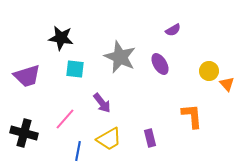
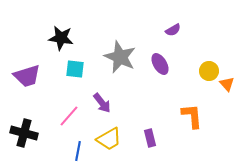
pink line: moved 4 px right, 3 px up
